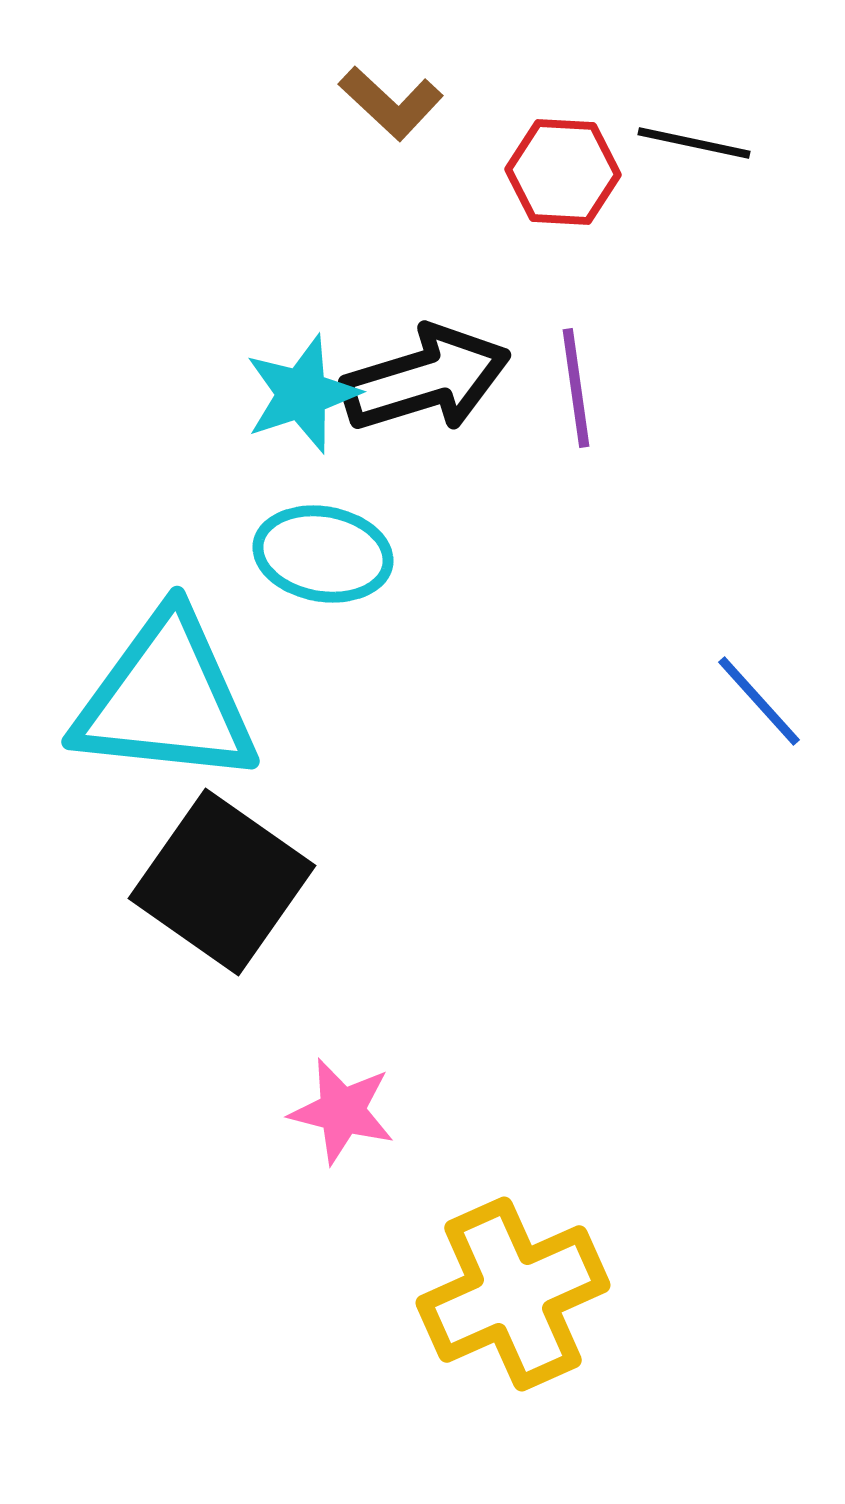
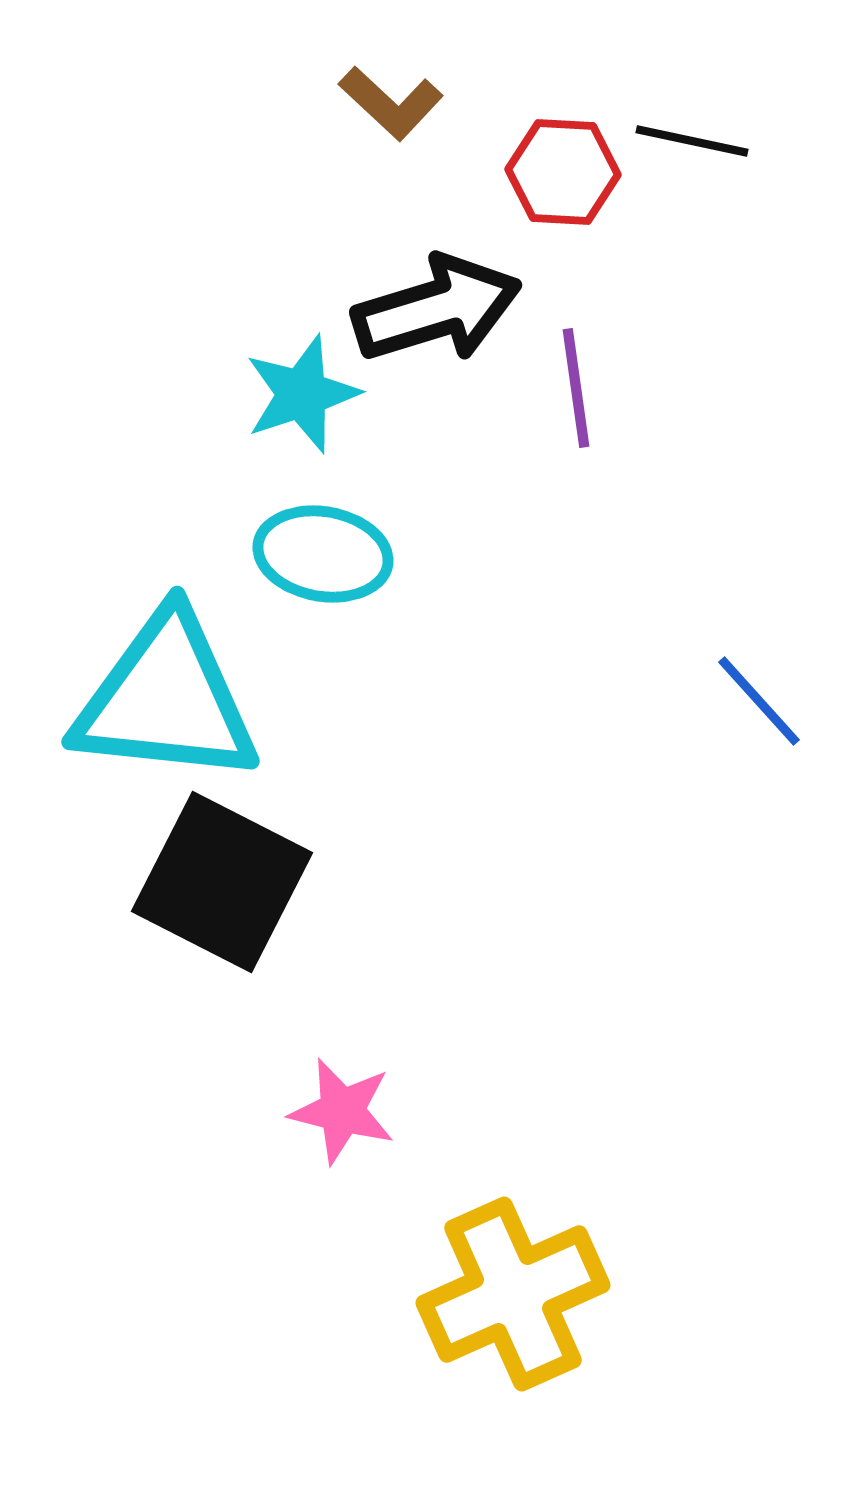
black line: moved 2 px left, 2 px up
black arrow: moved 11 px right, 70 px up
black square: rotated 8 degrees counterclockwise
